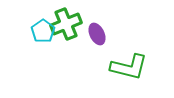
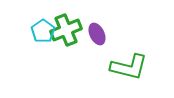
green cross: moved 6 px down
